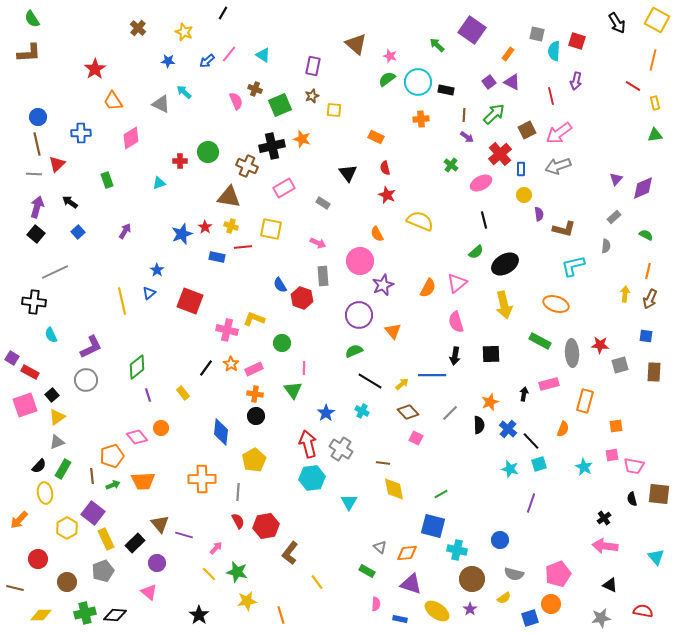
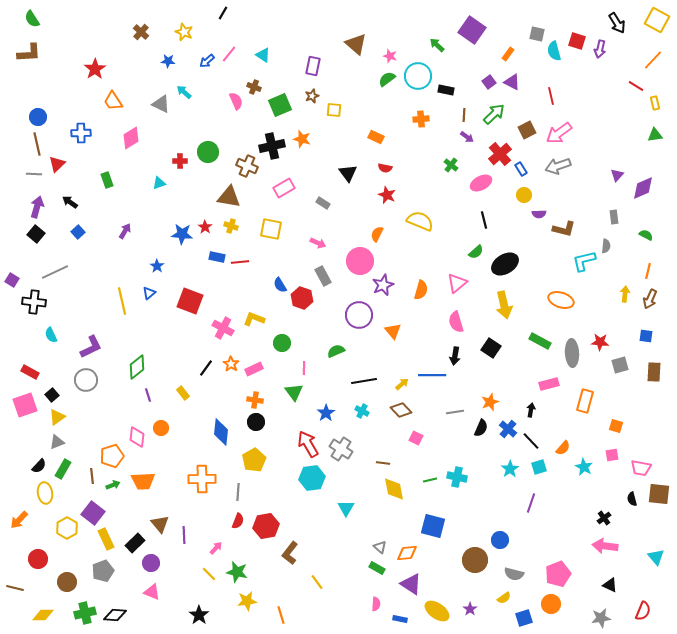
brown cross at (138, 28): moved 3 px right, 4 px down
cyan semicircle at (554, 51): rotated 18 degrees counterclockwise
orange line at (653, 60): rotated 30 degrees clockwise
purple arrow at (576, 81): moved 24 px right, 32 px up
cyan circle at (418, 82): moved 6 px up
red line at (633, 86): moved 3 px right
brown cross at (255, 89): moved 1 px left, 2 px up
red semicircle at (385, 168): rotated 64 degrees counterclockwise
blue rectangle at (521, 169): rotated 32 degrees counterclockwise
purple triangle at (616, 179): moved 1 px right, 4 px up
purple semicircle at (539, 214): rotated 96 degrees clockwise
gray rectangle at (614, 217): rotated 56 degrees counterclockwise
blue star at (182, 234): rotated 25 degrees clockwise
orange semicircle at (377, 234): rotated 56 degrees clockwise
red line at (243, 247): moved 3 px left, 15 px down
cyan L-shape at (573, 266): moved 11 px right, 5 px up
blue star at (157, 270): moved 4 px up
gray rectangle at (323, 276): rotated 24 degrees counterclockwise
orange semicircle at (428, 288): moved 7 px left, 2 px down; rotated 12 degrees counterclockwise
orange ellipse at (556, 304): moved 5 px right, 4 px up
pink cross at (227, 330): moved 4 px left, 2 px up; rotated 15 degrees clockwise
red star at (600, 345): moved 3 px up
green semicircle at (354, 351): moved 18 px left
black square at (491, 354): moved 6 px up; rotated 36 degrees clockwise
purple square at (12, 358): moved 78 px up
black line at (370, 381): moved 6 px left; rotated 40 degrees counterclockwise
green triangle at (293, 390): moved 1 px right, 2 px down
orange cross at (255, 394): moved 6 px down
black arrow at (524, 394): moved 7 px right, 16 px down
brown diamond at (408, 412): moved 7 px left, 2 px up
gray line at (450, 413): moved 5 px right, 1 px up; rotated 36 degrees clockwise
black circle at (256, 416): moved 6 px down
black semicircle at (479, 425): moved 2 px right, 3 px down; rotated 24 degrees clockwise
orange square at (616, 426): rotated 24 degrees clockwise
orange semicircle at (563, 429): moved 19 px down; rotated 21 degrees clockwise
pink diamond at (137, 437): rotated 45 degrees clockwise
red arrow at (308, 444): rotated 16 degrees counterclockwise
cyan square at (539, 464): moved 3 px down
pink trapezoid at (634, 466): moved 7 px right, 2 px down
cyan star at (510, 469): rotated 24 degrees clockwise
green line at (441, 494): moved 11 px left, 14 px up; rotated 16 degrees clockwise
cyan triangle at (349, 502): moved 3 px left, 6 px down
red semicircle at (238, 521): rotated 49 degrees clockwise
purple line at (184, 535): rotated 72 degrees clockwise
cyan cross at (457, 550): moved 73 px up
purple circle at (157, 563): moved 6 px left
green rectangle at (367, 571): moved 10 px right, 3 px up
brown circle at (472, 579): moved 3 px right, 19 px up
purple triangle at (411, 584): rotated 15 degrees clockwise
pink triangle at (149, 592): moved 3 px right; rotated 18 degrees counterclockwise
red semicircle at (643, 611): rotated 102 degrees clockwise
yellow diamond at (41, 615): moved 2 px right
blue square at (530, 618): moved 6 px left
